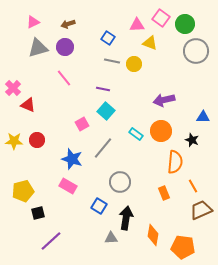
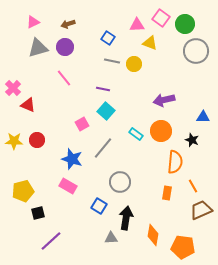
orange rectangle at (164, 193): moved 3 px right; rotated 32 degrees clockwise
